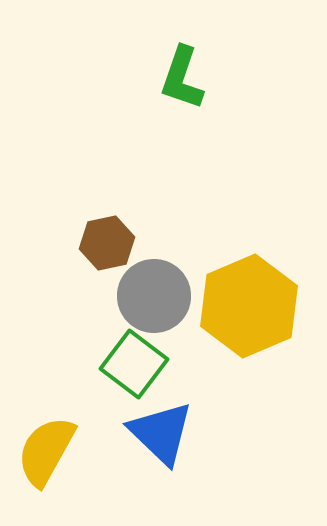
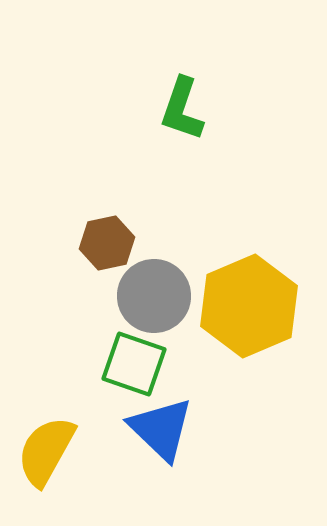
green L-shape: moved 31 px down
green square: rotated 18 degrees counterclockwise
blue triangle: moved 4 px up
